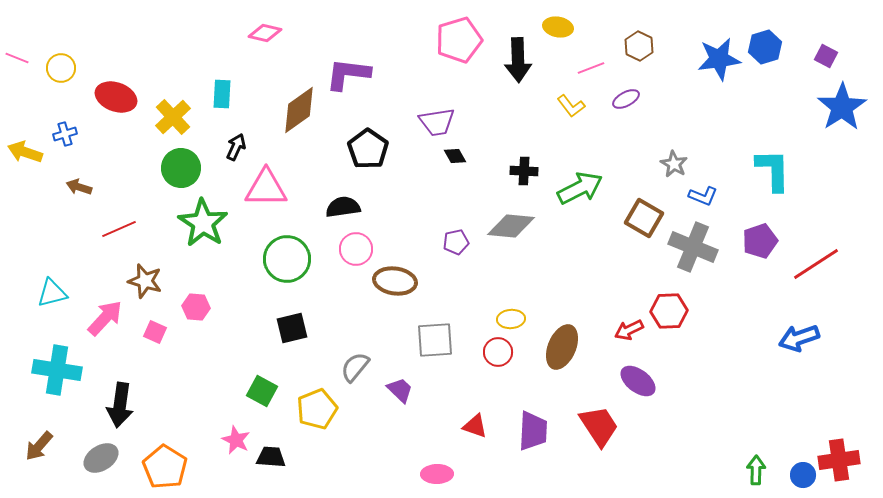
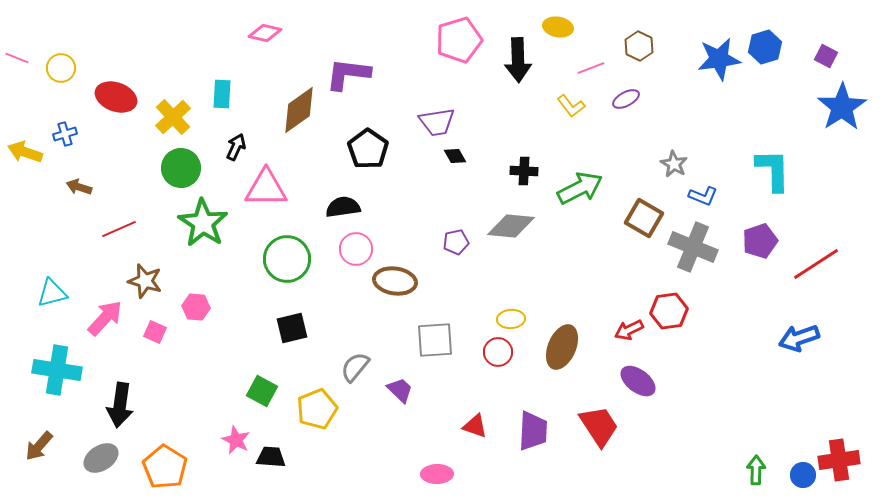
red hexagon at (669, 311): rotated 6 degrees counterclockwise
